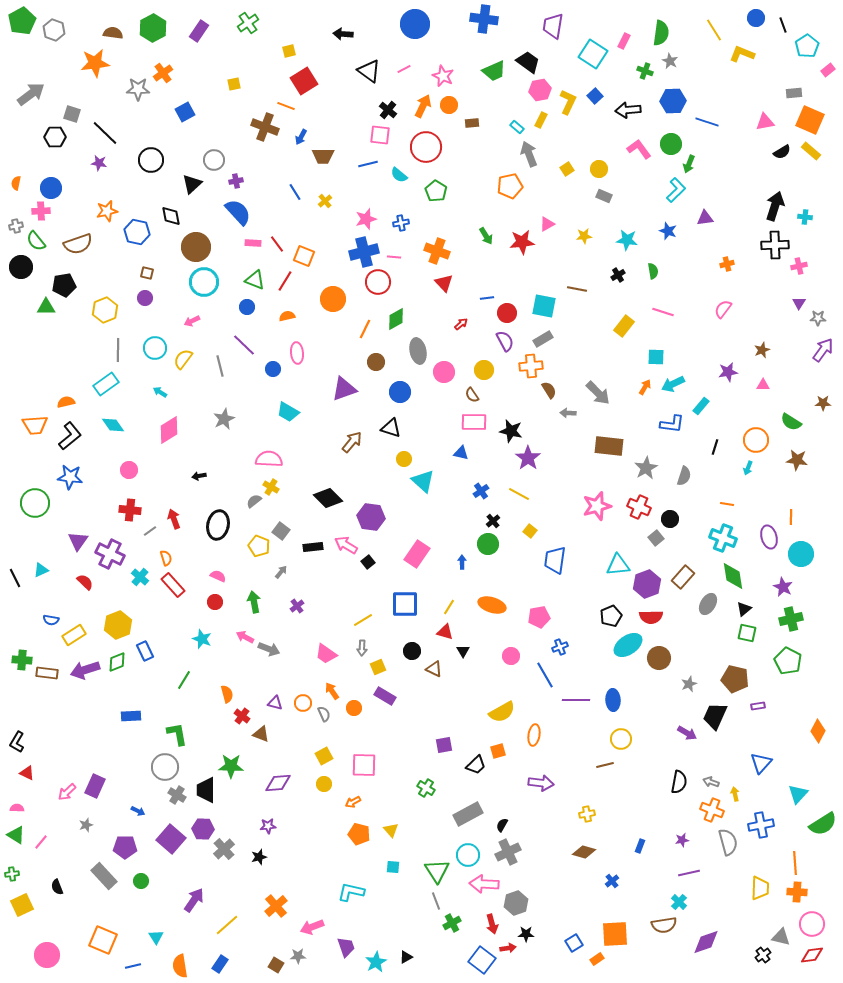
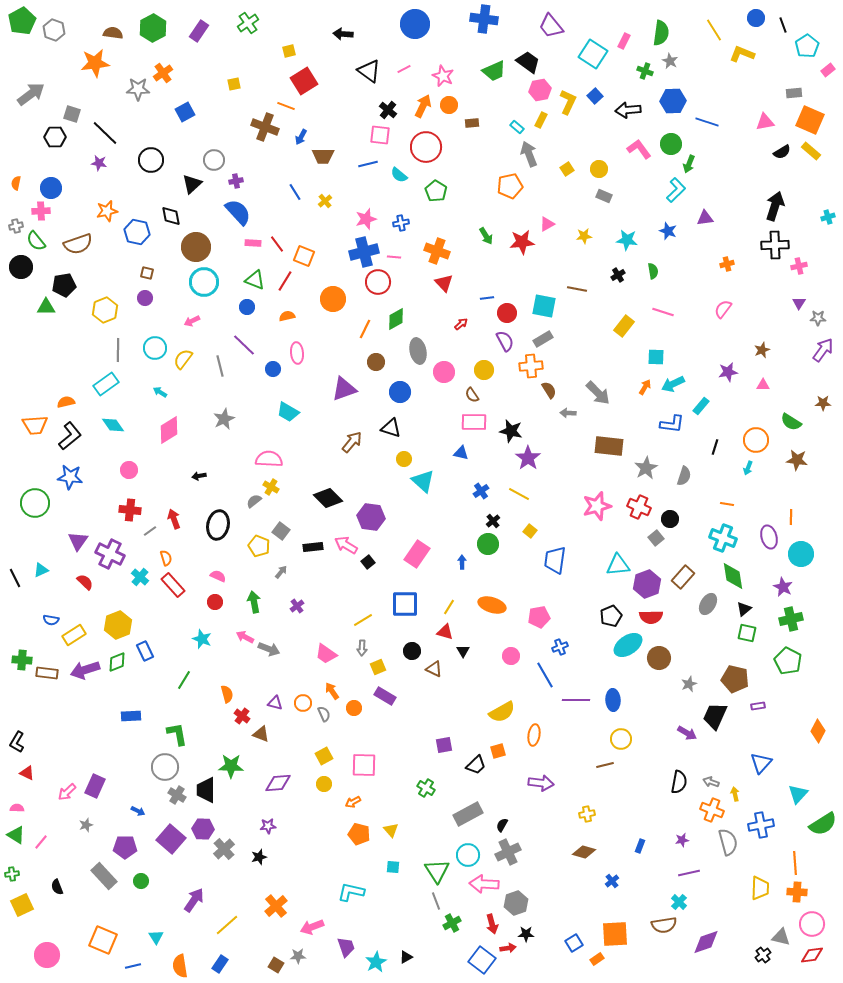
purple trapezoid at (553, 26): moved 2 px left; rotated 48 degrees counterclockwise
cyan cross at (805, 217): moved 23 px right; rotated 24 degrees counterclockwise
